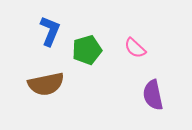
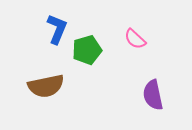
blue L-shape: moved 7 px right, 2 px up
pink semicircle: moved 9 px up
brown semicircle: moved 2 px down
